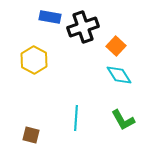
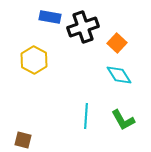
orange square: moved 1 px right, 3 px up
cyan line: moved 10 px right, 2 px up
brown square: moved 8 px left, 5 px down
